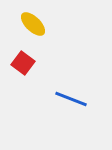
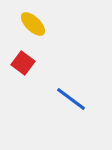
blue line: rotated 16 degrees clockwise
